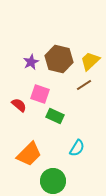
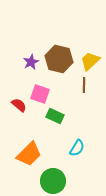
brown line: rotated 56 degrees counterclockwise
